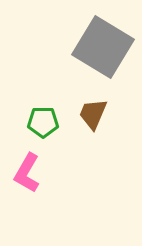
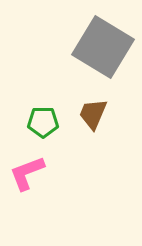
pink L-shape: rotated 39 degrees clockwise
